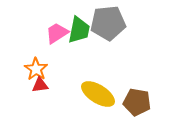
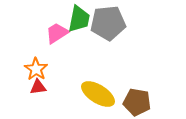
green trapezoid: moved 11 px up
red triangle: moved 2 px left, 2 px down
